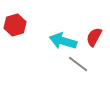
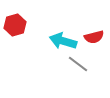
red semicircle: rotated 132 degrees counterclockwise
